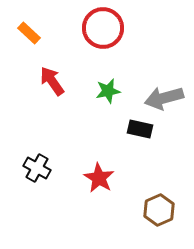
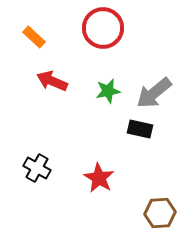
orange rectangle: moved 5 px right, 4 px down
red arrow: rotated 32 degrees counterclockwise
gray arrow: moved 10 px left, 5 px up; rotated 24 degrees counterclockwise
brown hexagon: moved 1 px right, 3 px down; rotated 20 degrees clockwise
